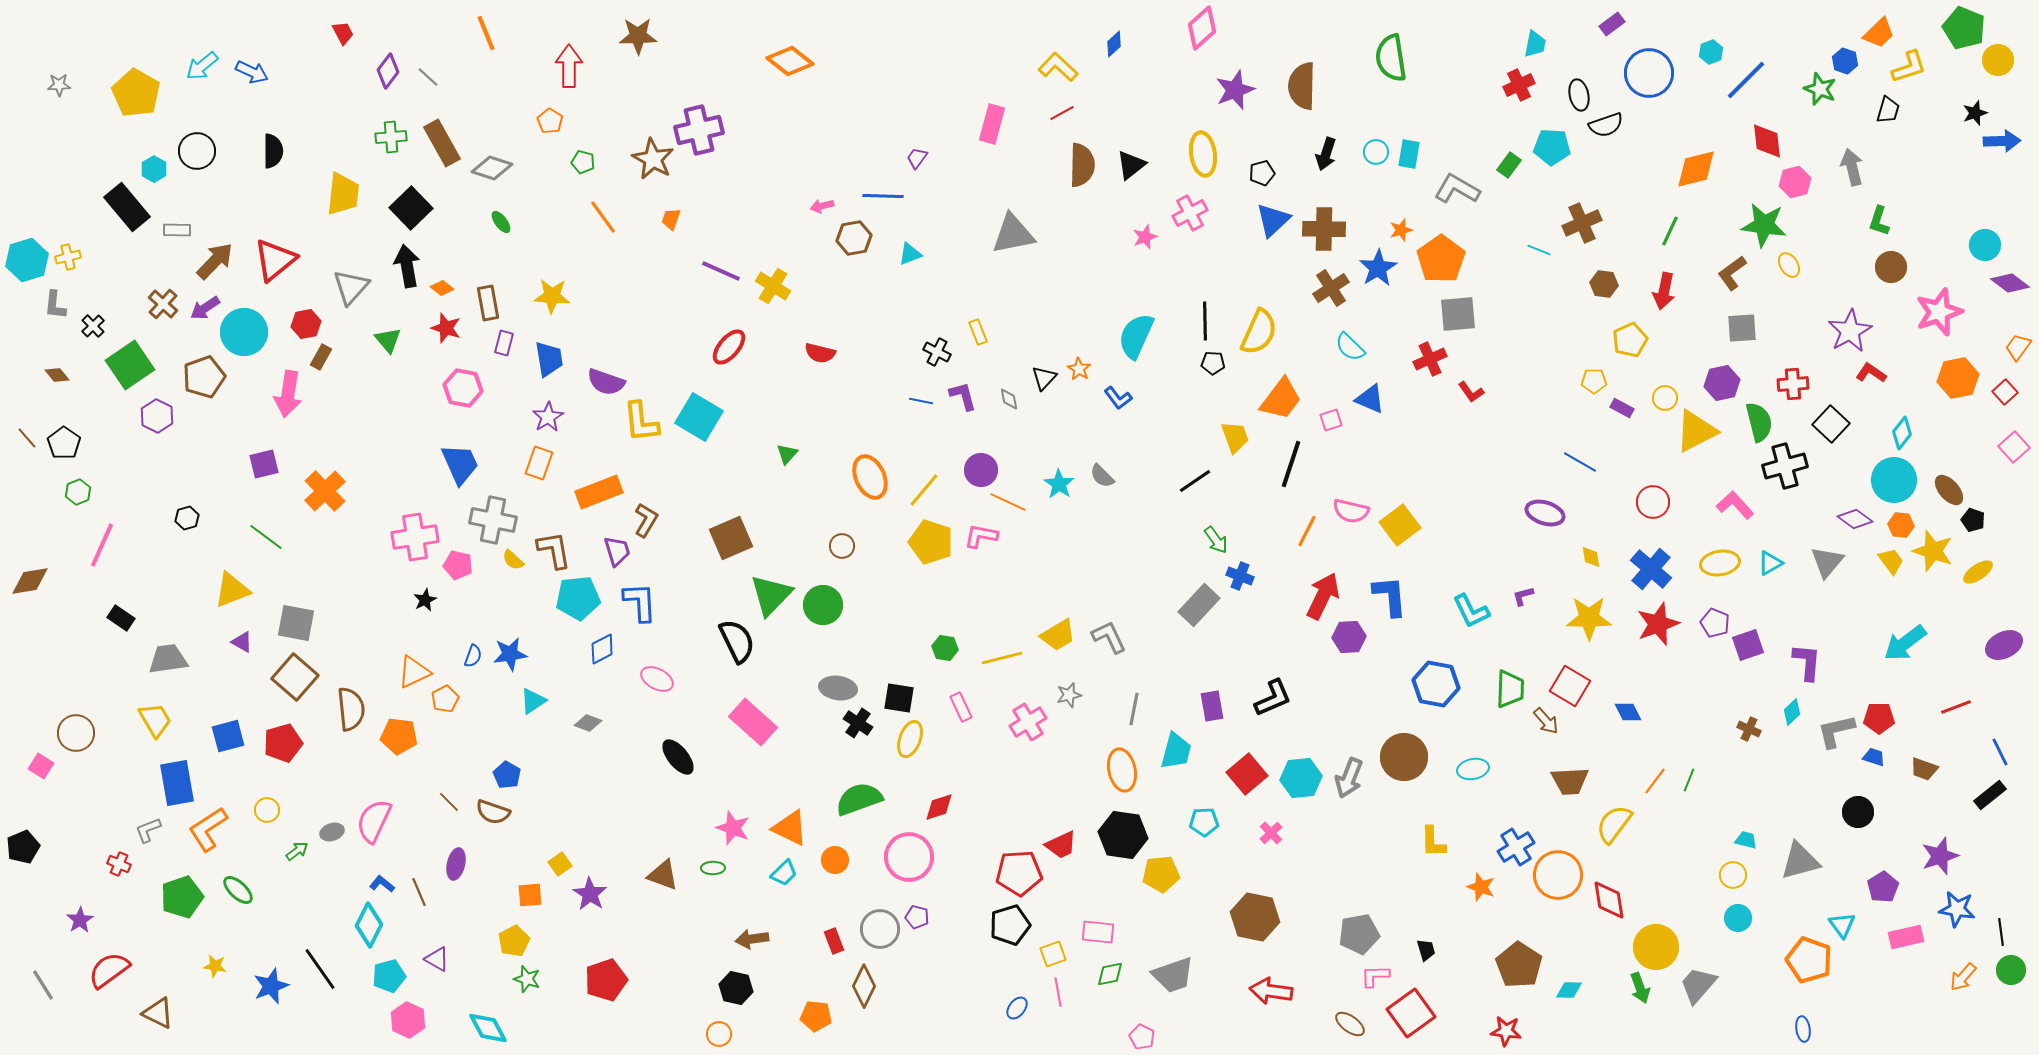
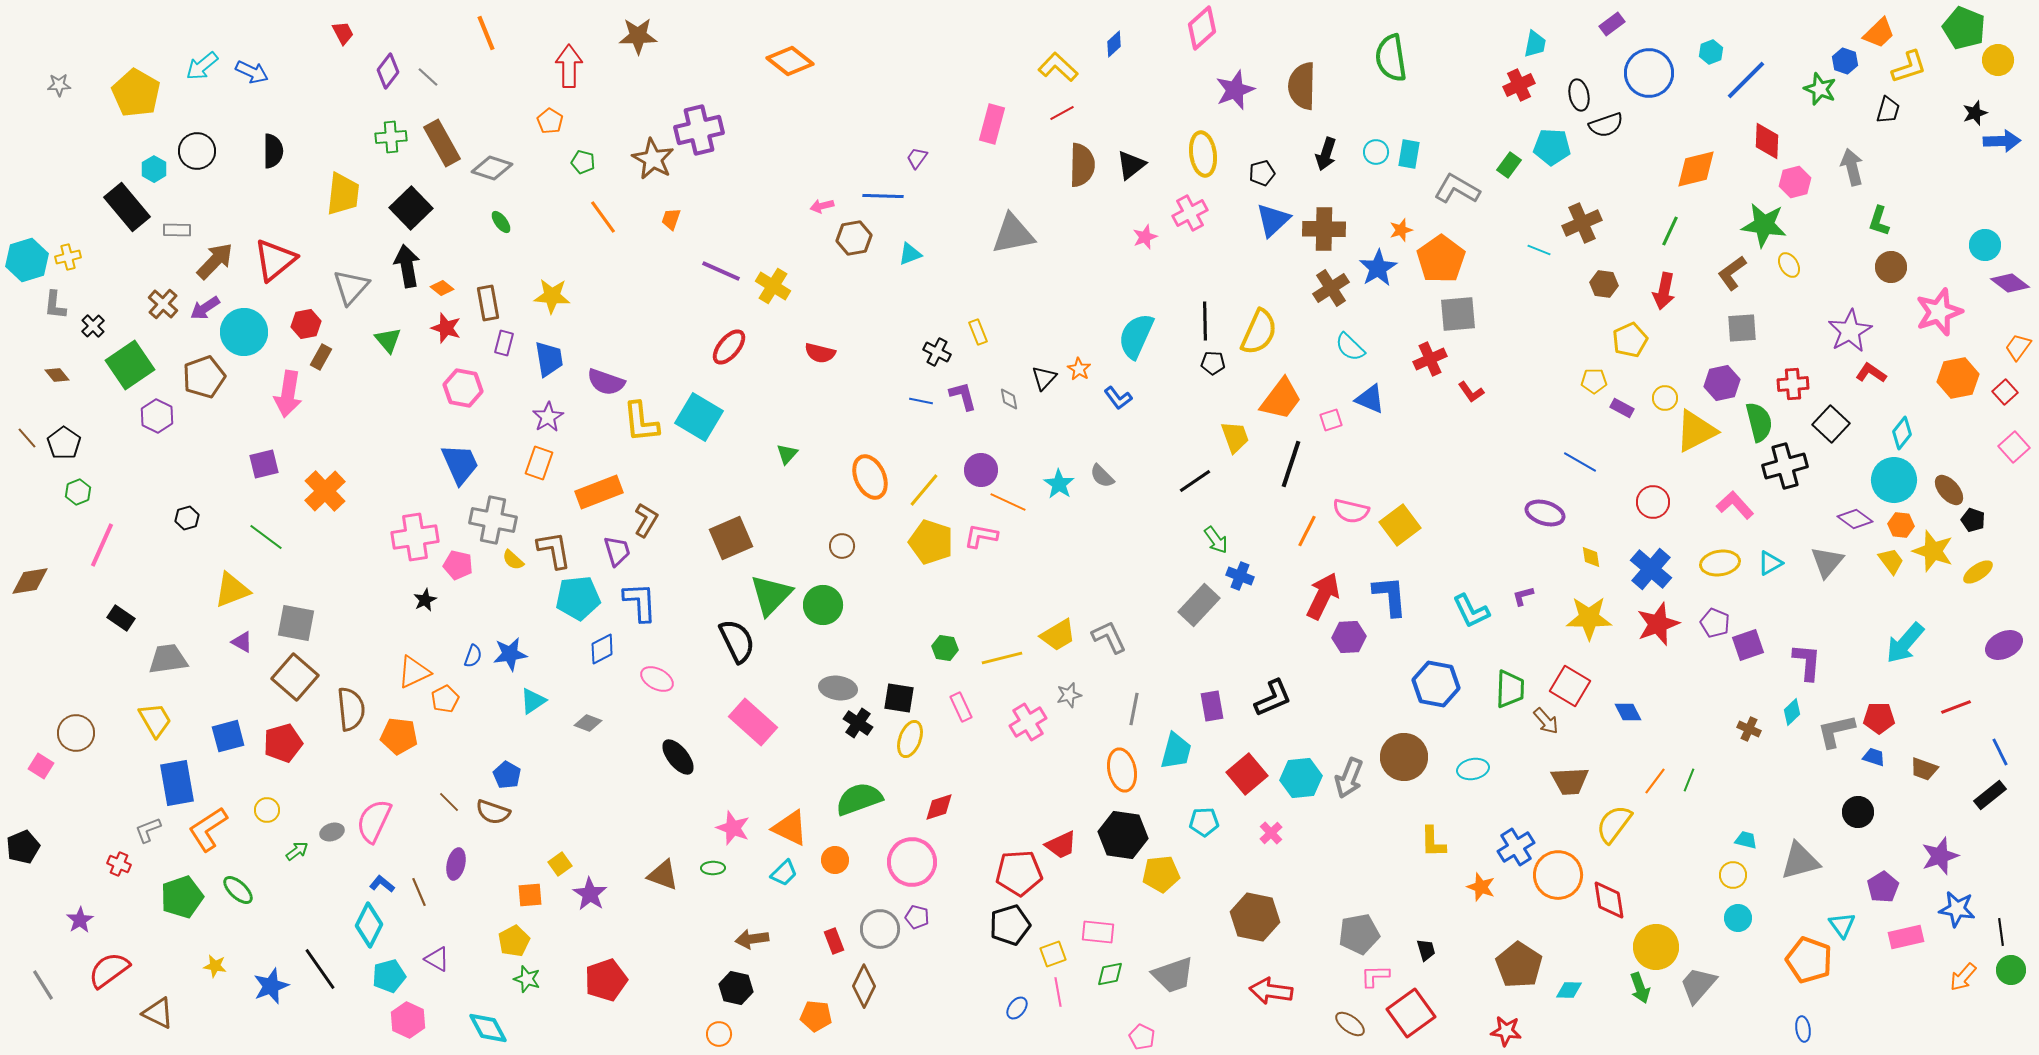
red diamond at (1767, 141): rotated 9 degrees clockwise
cyan arrow at (1905, 643): rotated 12 degrees counterclockwise
pink circle at (909, 857): moved 3 px right, 5 px down
